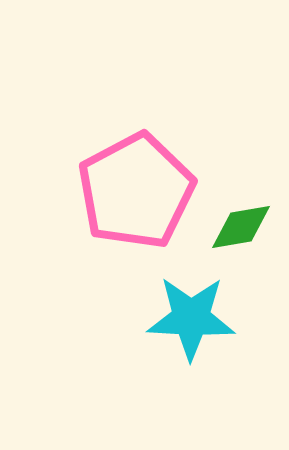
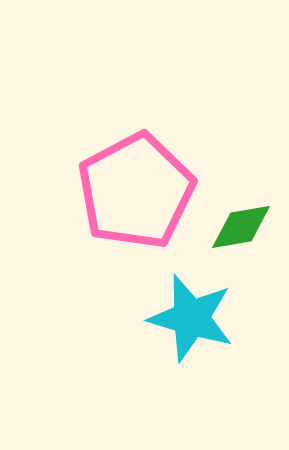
cyan star: rotated 14 degrees clockwise
